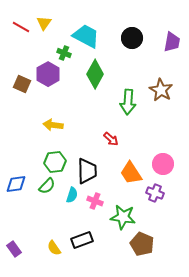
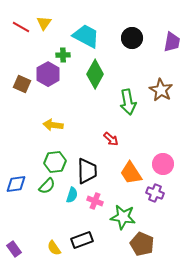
green cross: moved 1 px left, 2 px down; rotated 24 degrees counterclockwise
green arrow: rotated 15 degrees counterclockwise
